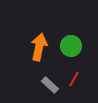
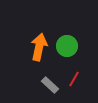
green circle: moved 4 px left
